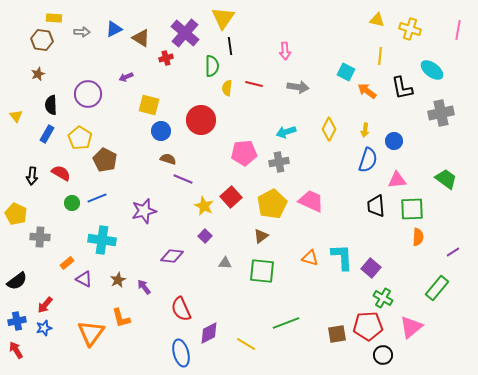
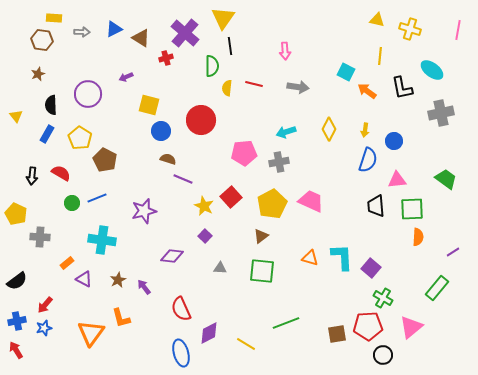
gray triangle at (225, 263): moved 5 px left, 5 px down
